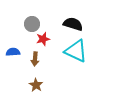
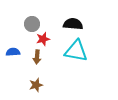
black semicircle: rotated 12 degrees counterclockwise
cyan triangle: rotated 15 degrees counterclockwise
brown arrow: moved 2 px right, 2 px up
brown star: rotated 24 degrees clockwise
